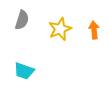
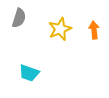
gray semicircle: moved 3 px left, 2 px up
cyan trapezoid: moved 5 px right, 2 px down
